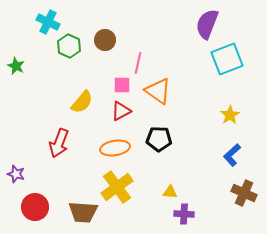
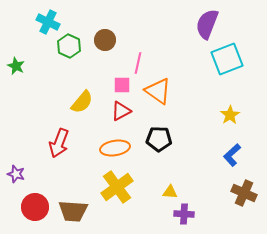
brown trapezoid: moved 10 px left, 1 px up
